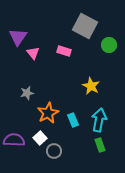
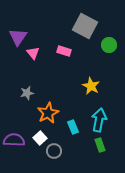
cyan rectangle: moved 7 px down
